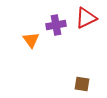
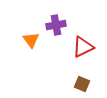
red triangle: moved 3 px left, 29 px down
brown square: rotated 14 degrees clockwise
